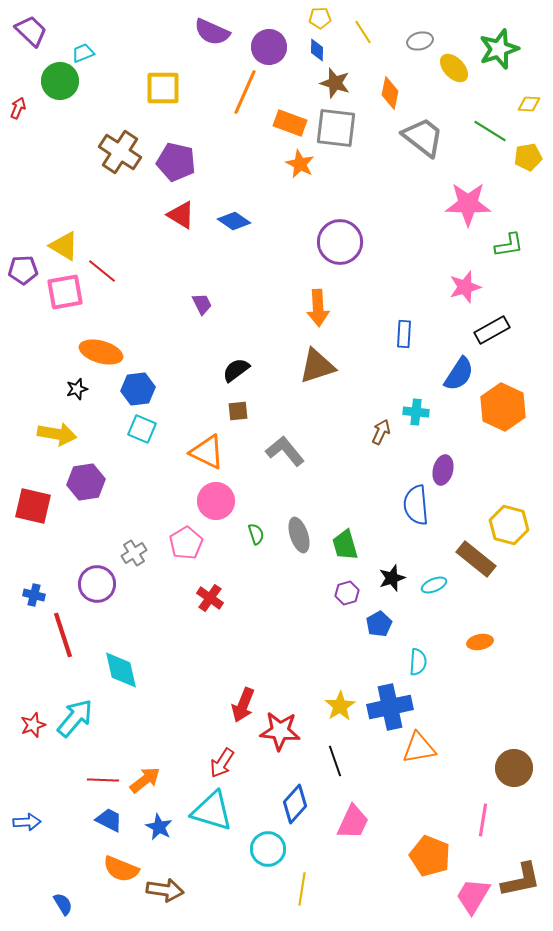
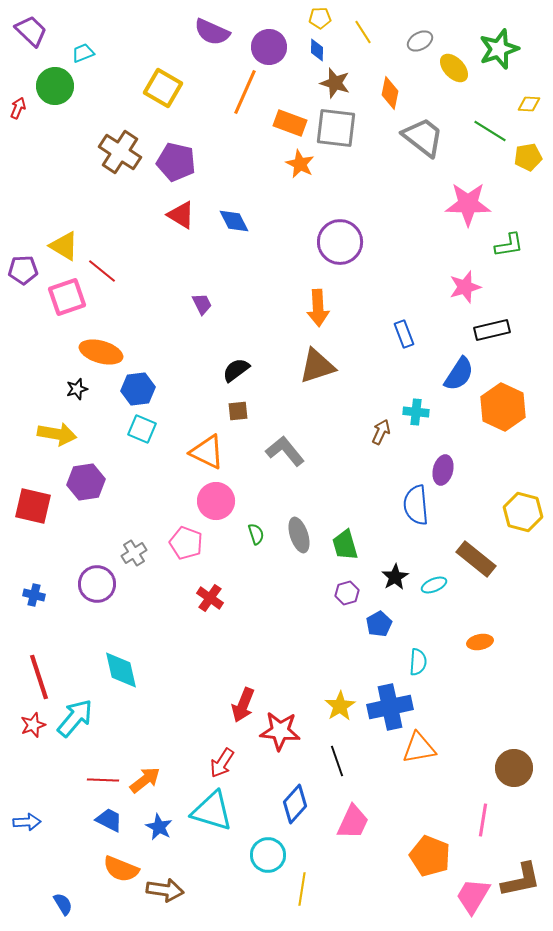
gray ellipse at (420, 41): rotated 15 degrees counterclockwise
green circle at (60, 81): moved 5 px left, 5 px down
yellow square at (163, 88): rotated 30 degrees clockwise
blue diamond at (234, 221): rotated 28 degrees clockwise
pink square at (65, 292): moved 2 px right, 5 px down; rotated 9 degrees counterclockwise
black rectangle at (492, 330): rotated 16 degrees clockwise
blue rectangle at (404, 334): rotated 24 degrees counterclockwise
yellow hexagon at (509, 525): moved 14 px right, 13 px up
pink pentagon at (186, 543): rotated 20 degrees counterclockwise
black star at (392, 578): moved 3 px right, 1 px up; rotated 12 degrees counterclockwise
red line at (63, 635): moved 24 px left, 42 px down
black line at (335, 761): moved 2 px right
cyan circle at (268, 849): moved 6 px down
